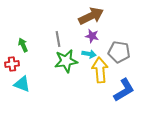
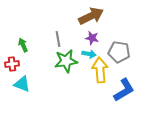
purple star: moved 2 px down
